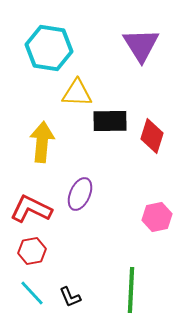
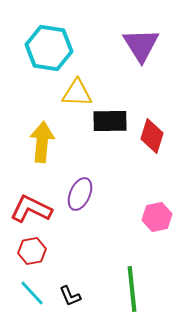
green line: moved 1 px right, 1 px up; rotated 9 degrees counterclockwise
black L-shape: moved 1 px up
